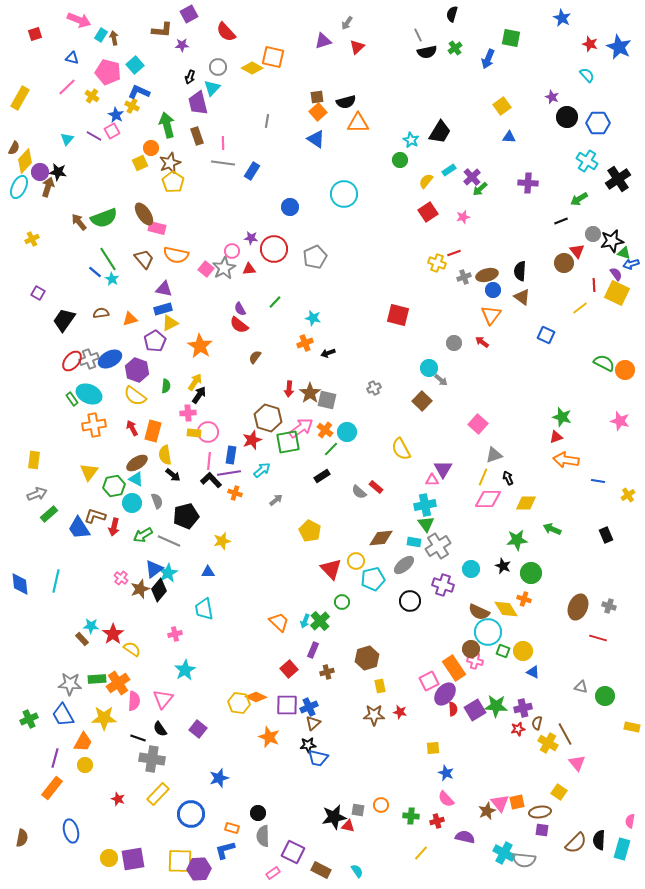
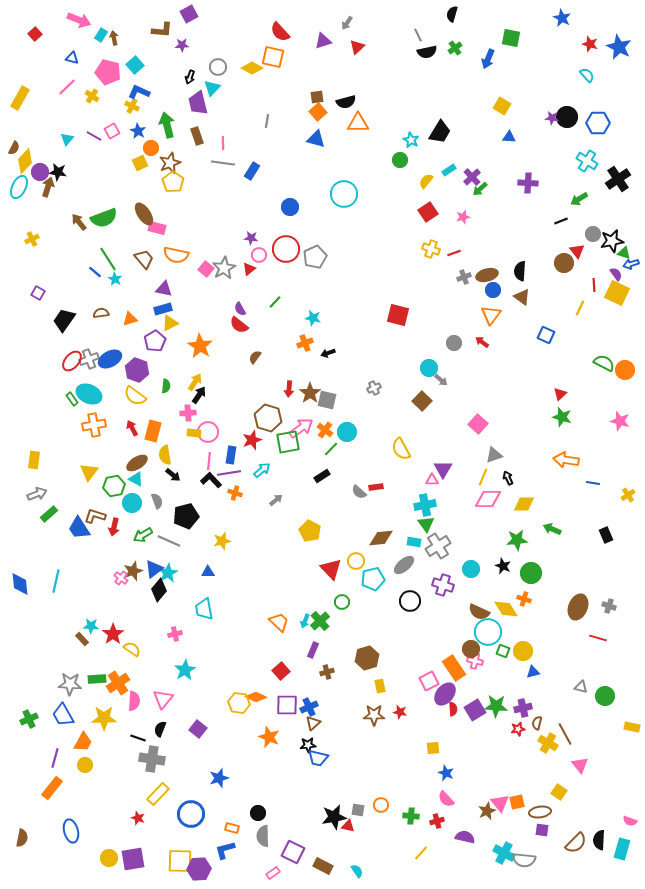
red semicircle at (226, 32): moved 54 px right
red square at (35, 34): rotated 24 degrees counterclockwise
purple star at (552, 97): moved 21 px down; rotated 16 degrees counterclockwise
yellow square at (502, 106): rotated 24 degrees counterclockwise
blue star at (116, 115): moved 22 px right, 16 px down
blue triangle at (316, 139): rotated 18 degrees counterclockwise
red circle at (274, 249): moved 12 px right
pink circle at (232, 251): moved 27 px right, 4 px down
yellow cross at (437, 263): moved 6 px left, 14 px up
red triangle at (249, 269): rotated 32 degrees counterclockwise
cyan star at (112, 279): moved 3 px right
yellow line at (580, 308): rotated 28 degrees counterclockwise
red triangle at (556, 437): moved 4 px right, 43 px up; rotated 24 degrees counterclockwise
blue line at (598, 481): moved 5 px left, 2 px down
red rectangle at (376, 487): rotated 48 degrees counterclockwise
yellow diamond at (526, 503): moved 2 px left, 1 px down
brown star at (140, 589): moved 7 px left, 18 px up
red square at (289, 669): moved 8 px left, 2 px down
blue triangle at (533, 672): rotated 40 degrees counterclockwise
black semicircle at (160, 729): rotated 56 degrees clockwise
pink triangle at (577, 763): moved 3 px right, 2 px down
red star at (118, 799): moved 20 px right, 19 px down
pink semicircle at (630, 821): rotated 80 degrees counterclockwise
brown rectangle at (321, 870): moved 2 px right, 4 px up
